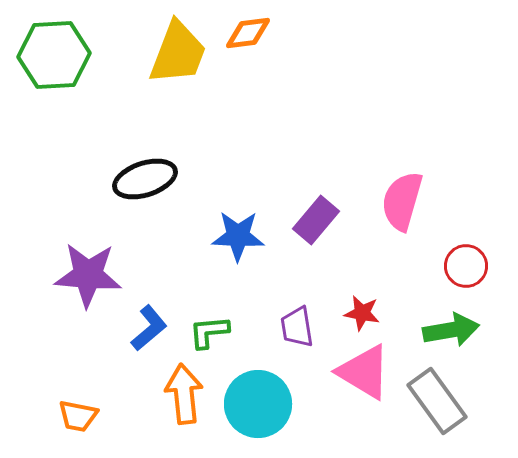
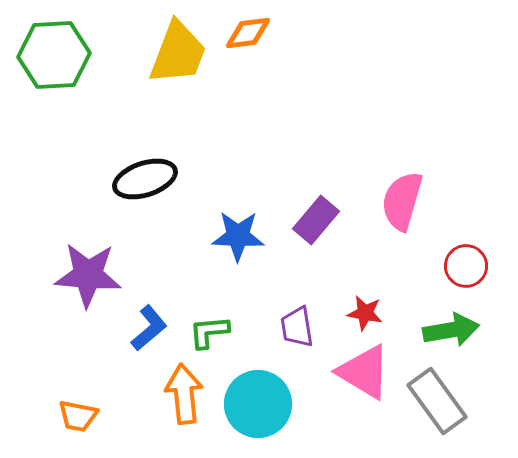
red star: moved 3 px right
